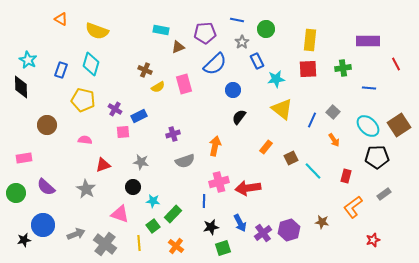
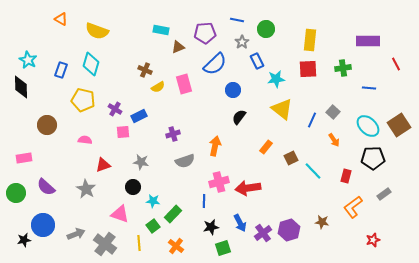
black pentagon at (377, 157): moved 4 px left, 1 px down
